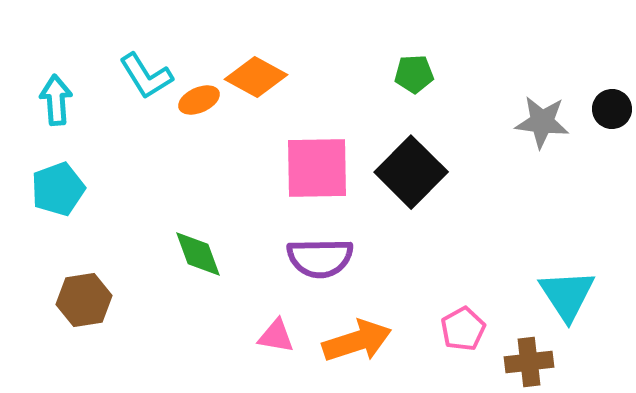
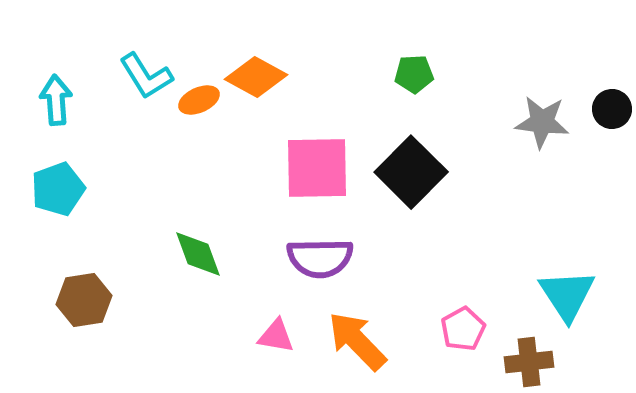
orange arrow: rotated 116 degrees counterclockwise
